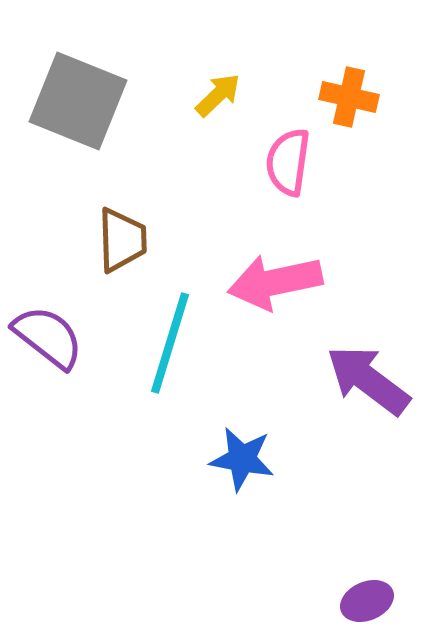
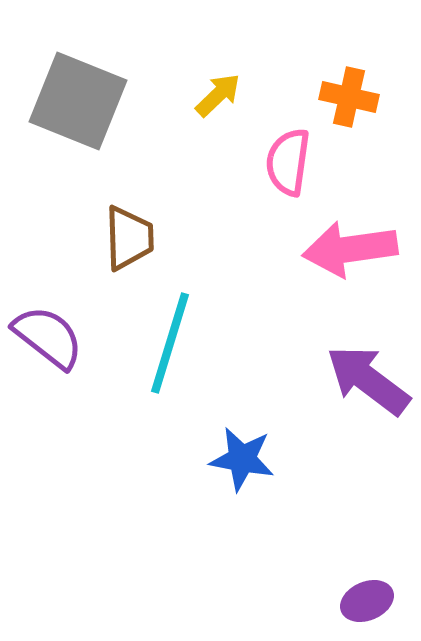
brown trapezoid: moved 7 px right, 2 px up
pink arrow: moved 75 px right, 33 px up; rotated 4 degrees clockwise
